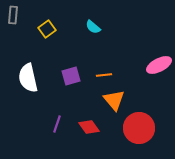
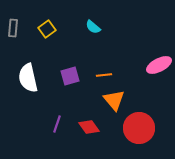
gray rectangle: moved 13 px down
purple square: moved 1 px left
